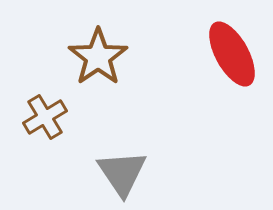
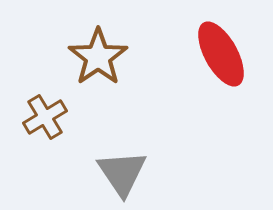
red ellipse: moved 11 px left
